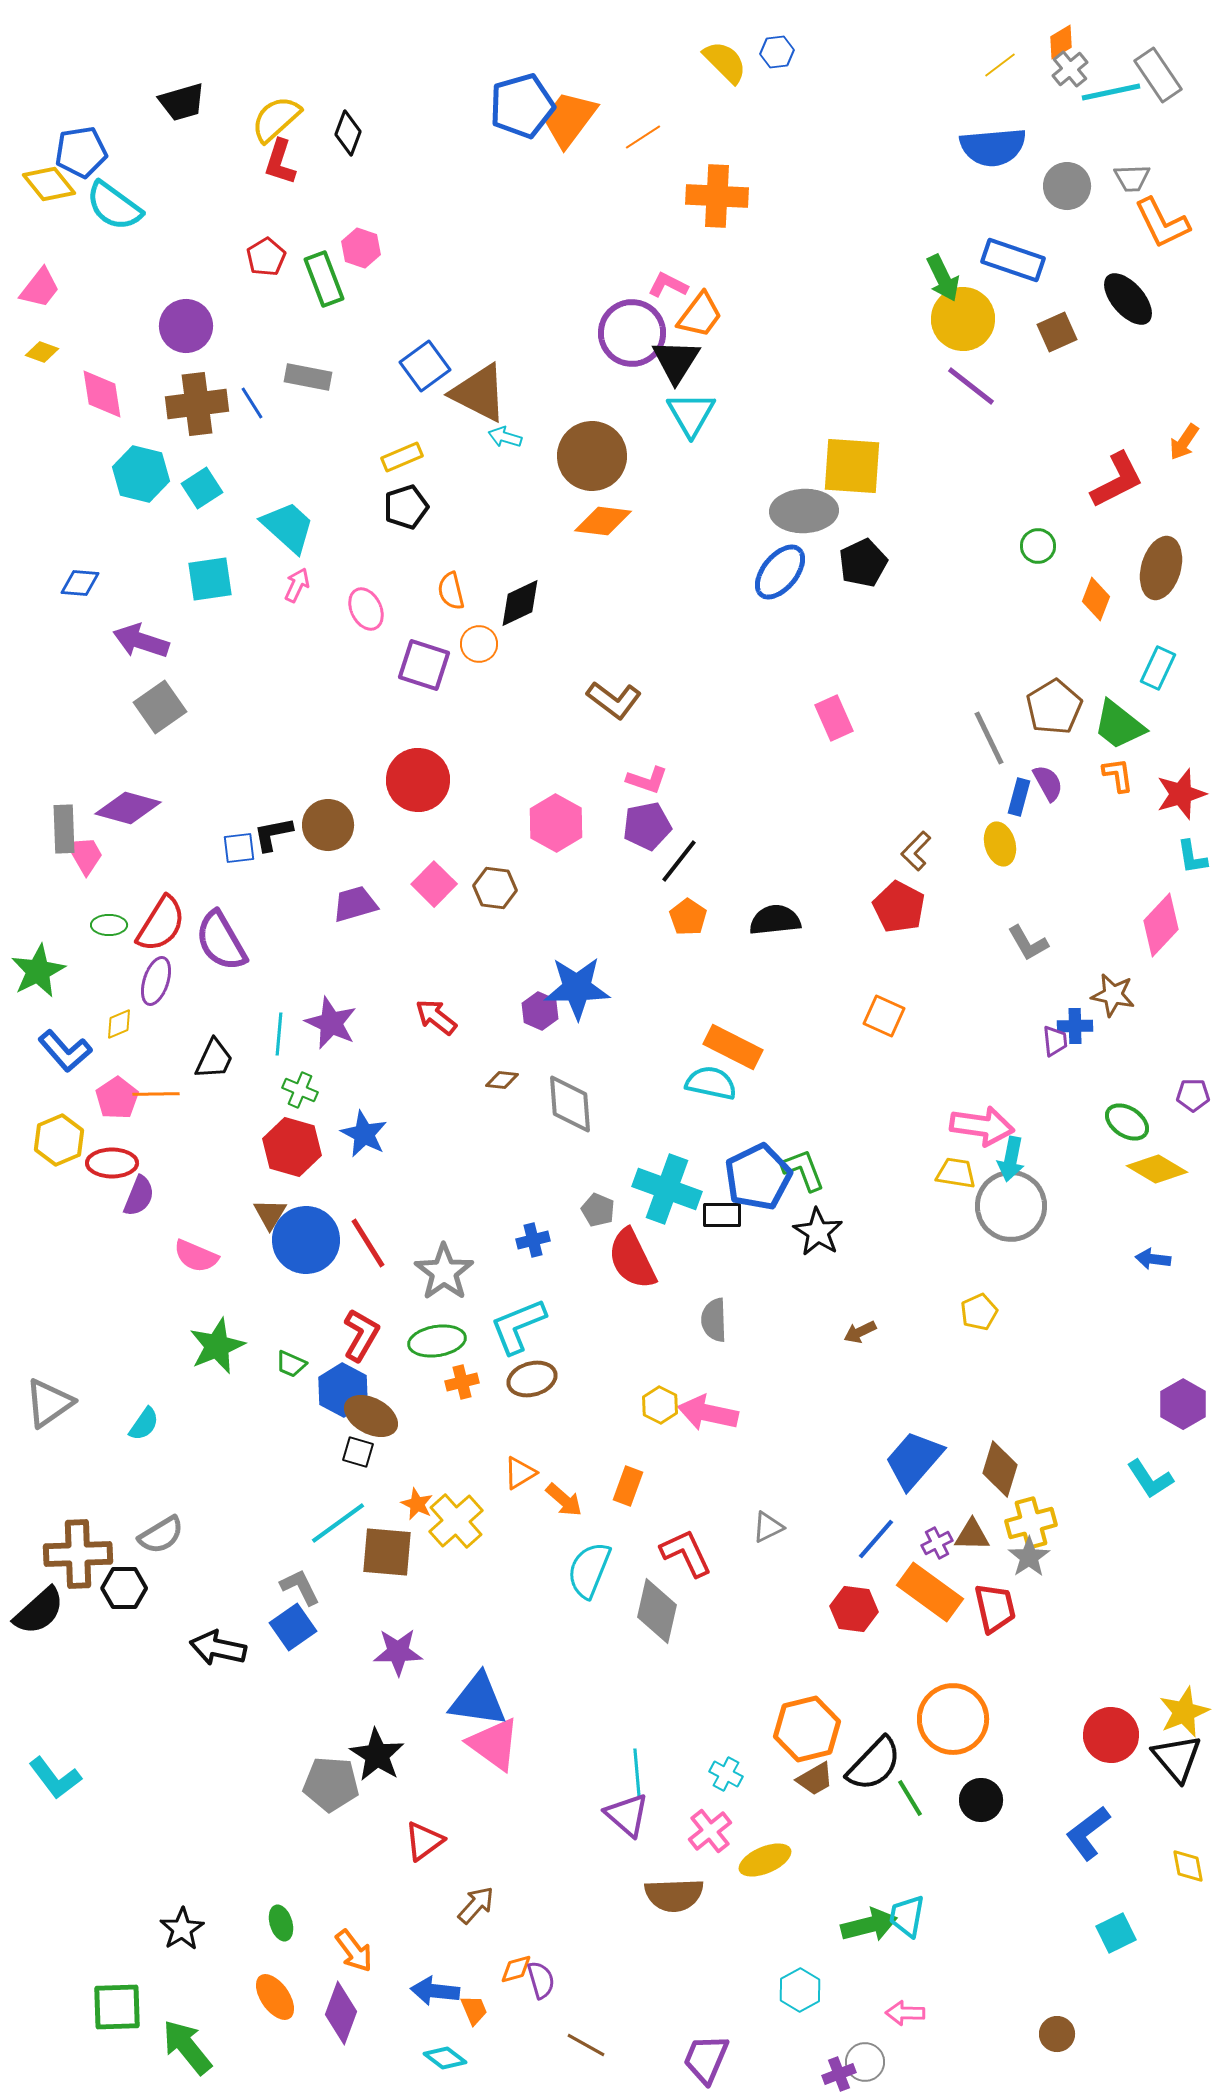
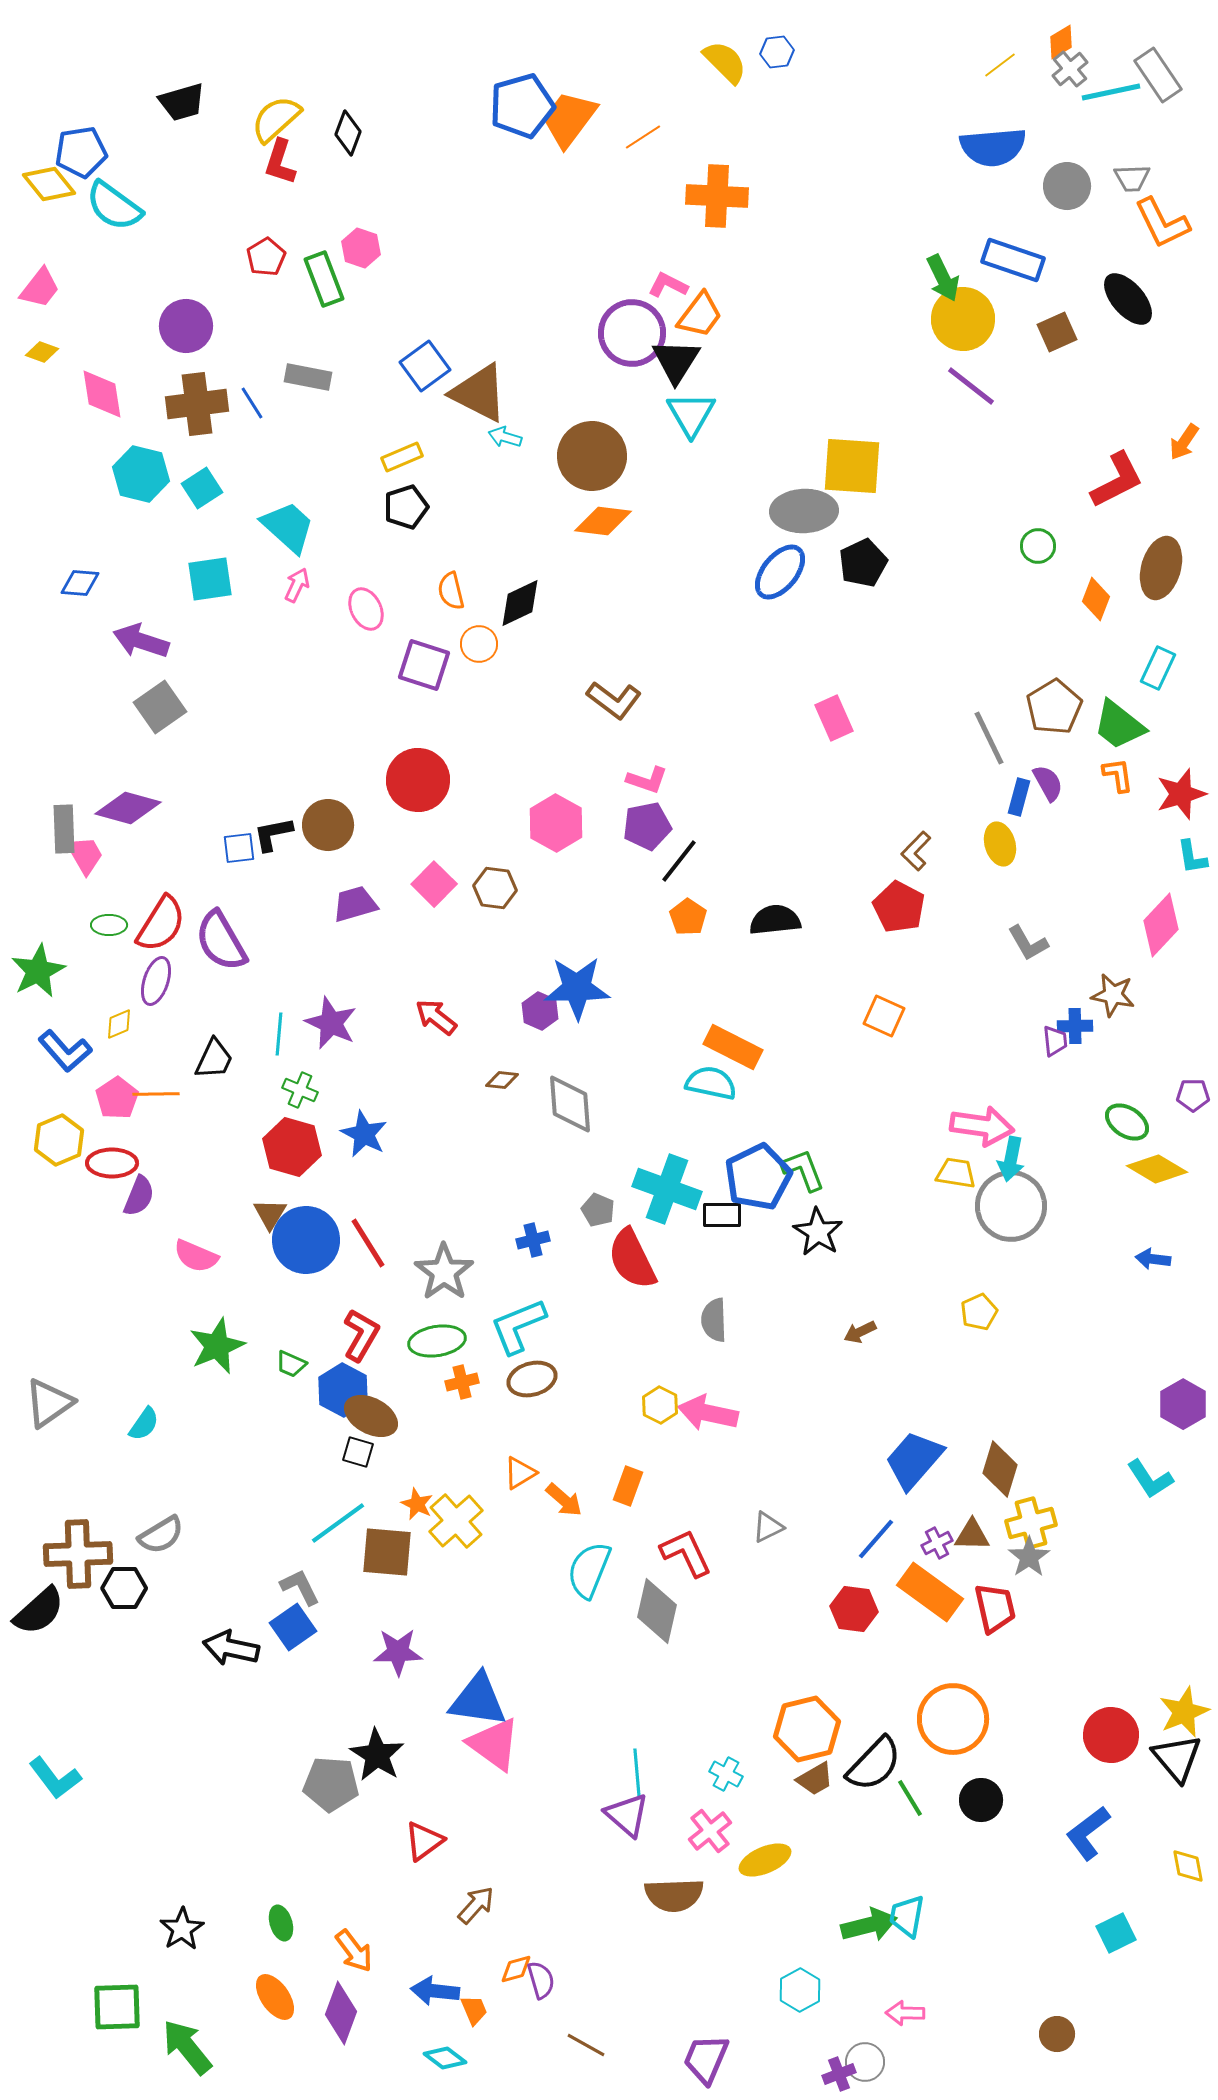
black arrow at (218, 1648): moved 13 px right
